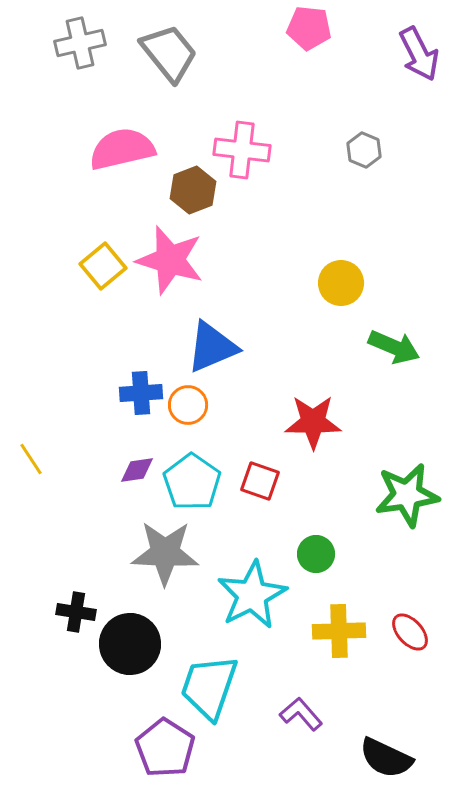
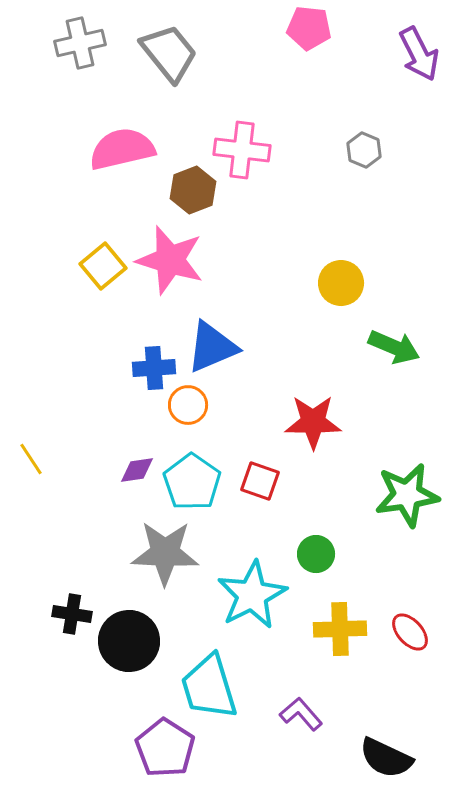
blue cross: moved 13 px right, 25 px up
black cross: moved 4 px left, 2 px down
yellow cross: moved 1 px right, 2 px up
black circle: moved 1 px left, 3 px up
cyan trapezoid: rotated 36 degrees counterclockwise
